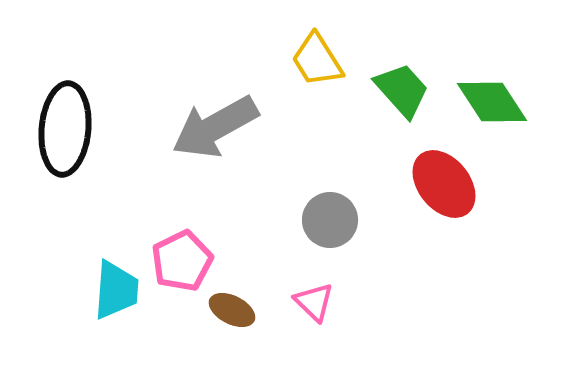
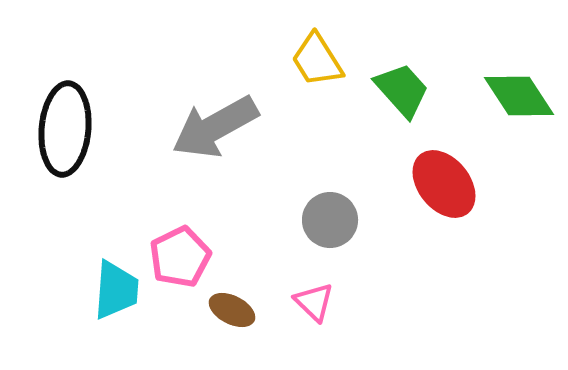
green diamond: moved 27 px right, 6 px up
pink pentagon: moved 2 px left, 4 px up
